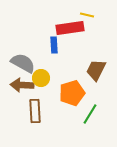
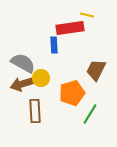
brown arrow: moved 1 px up; rotated 20 degrees counterclockwise
